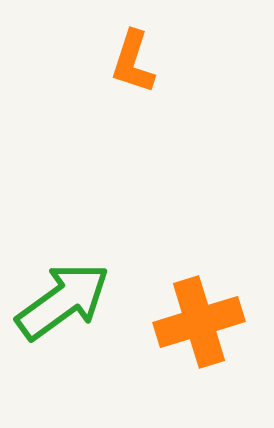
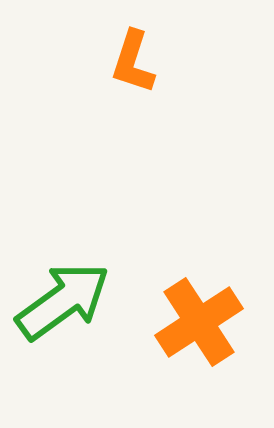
orange cross: rotated 16 degrees counterclockwise
